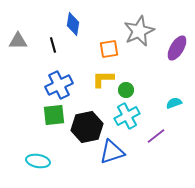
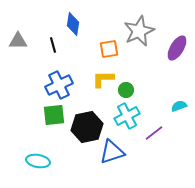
cyan semicircle: moved 5 px right, 3 px down
purple line: moved 2 px left, 3 px up
